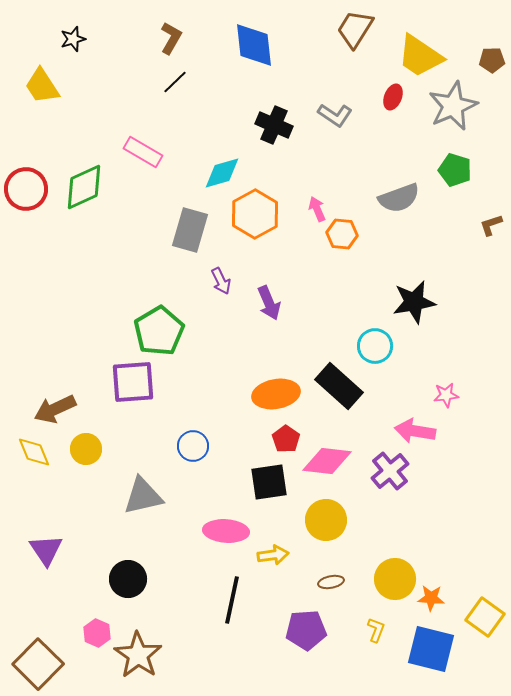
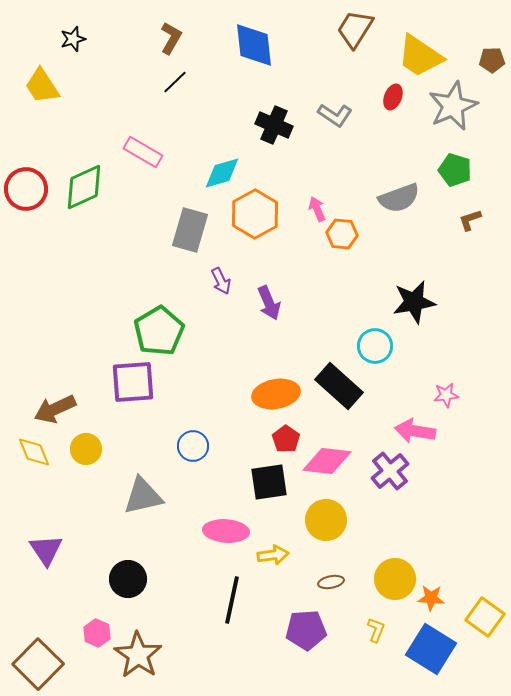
brown L-shape at (491, 225): moved 21 px left, 5 px up
blue square at (431, 649): rotated 18 degrees clockwise
